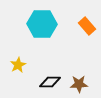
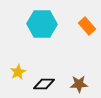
yellow star: moved 7 px down
black diamond: moved 6 px left, 2 px down
